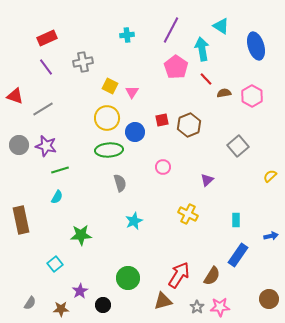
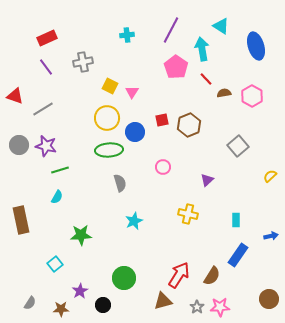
yellow cross at (188, 214): rotated 12 degrees counterclockwise
green circle at (128, 278): moved 4 px left
